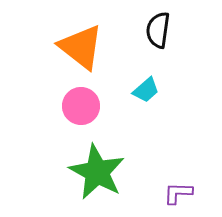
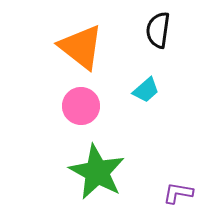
purple L-shape: rotated 8 degrees clockwise
